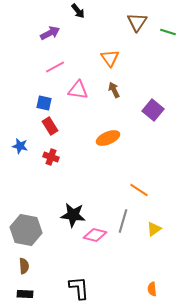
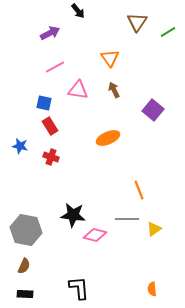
green line: rotated 49 degrees counterclockwise
orange line: rotated 36 degrees clockwise
gray line: moved 4 px right, 2 px up; rotated 75 degrees clockwise
brown semicircle: rotated 28 degrees clockwise
